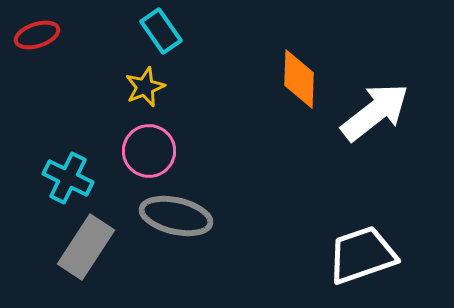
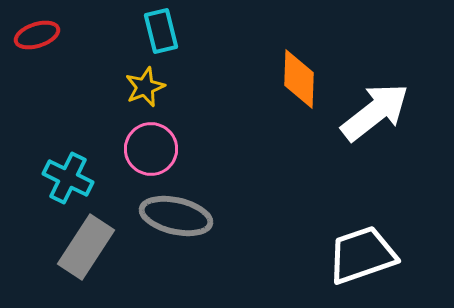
cyan rectangle: rotated 21 degrees clockwise
pink circle: moved 2 px right, 2 px up
